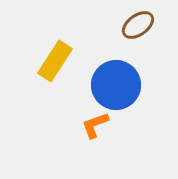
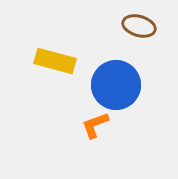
brown ellipse: moved 1 px right, 1 px down; rotated 52 degrees clockwise
yellow rectangle: rotated 72 degrees clockwise
